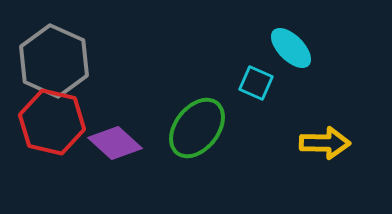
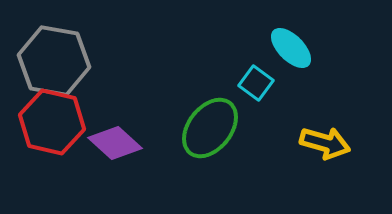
gray hexagon: rotated 14 degrees counterclockwise
cyan square: rotated 12 degrees clockwise
green ellipse: moved 13 px right
yellow arrow: rotated 15 degrees clockwise
